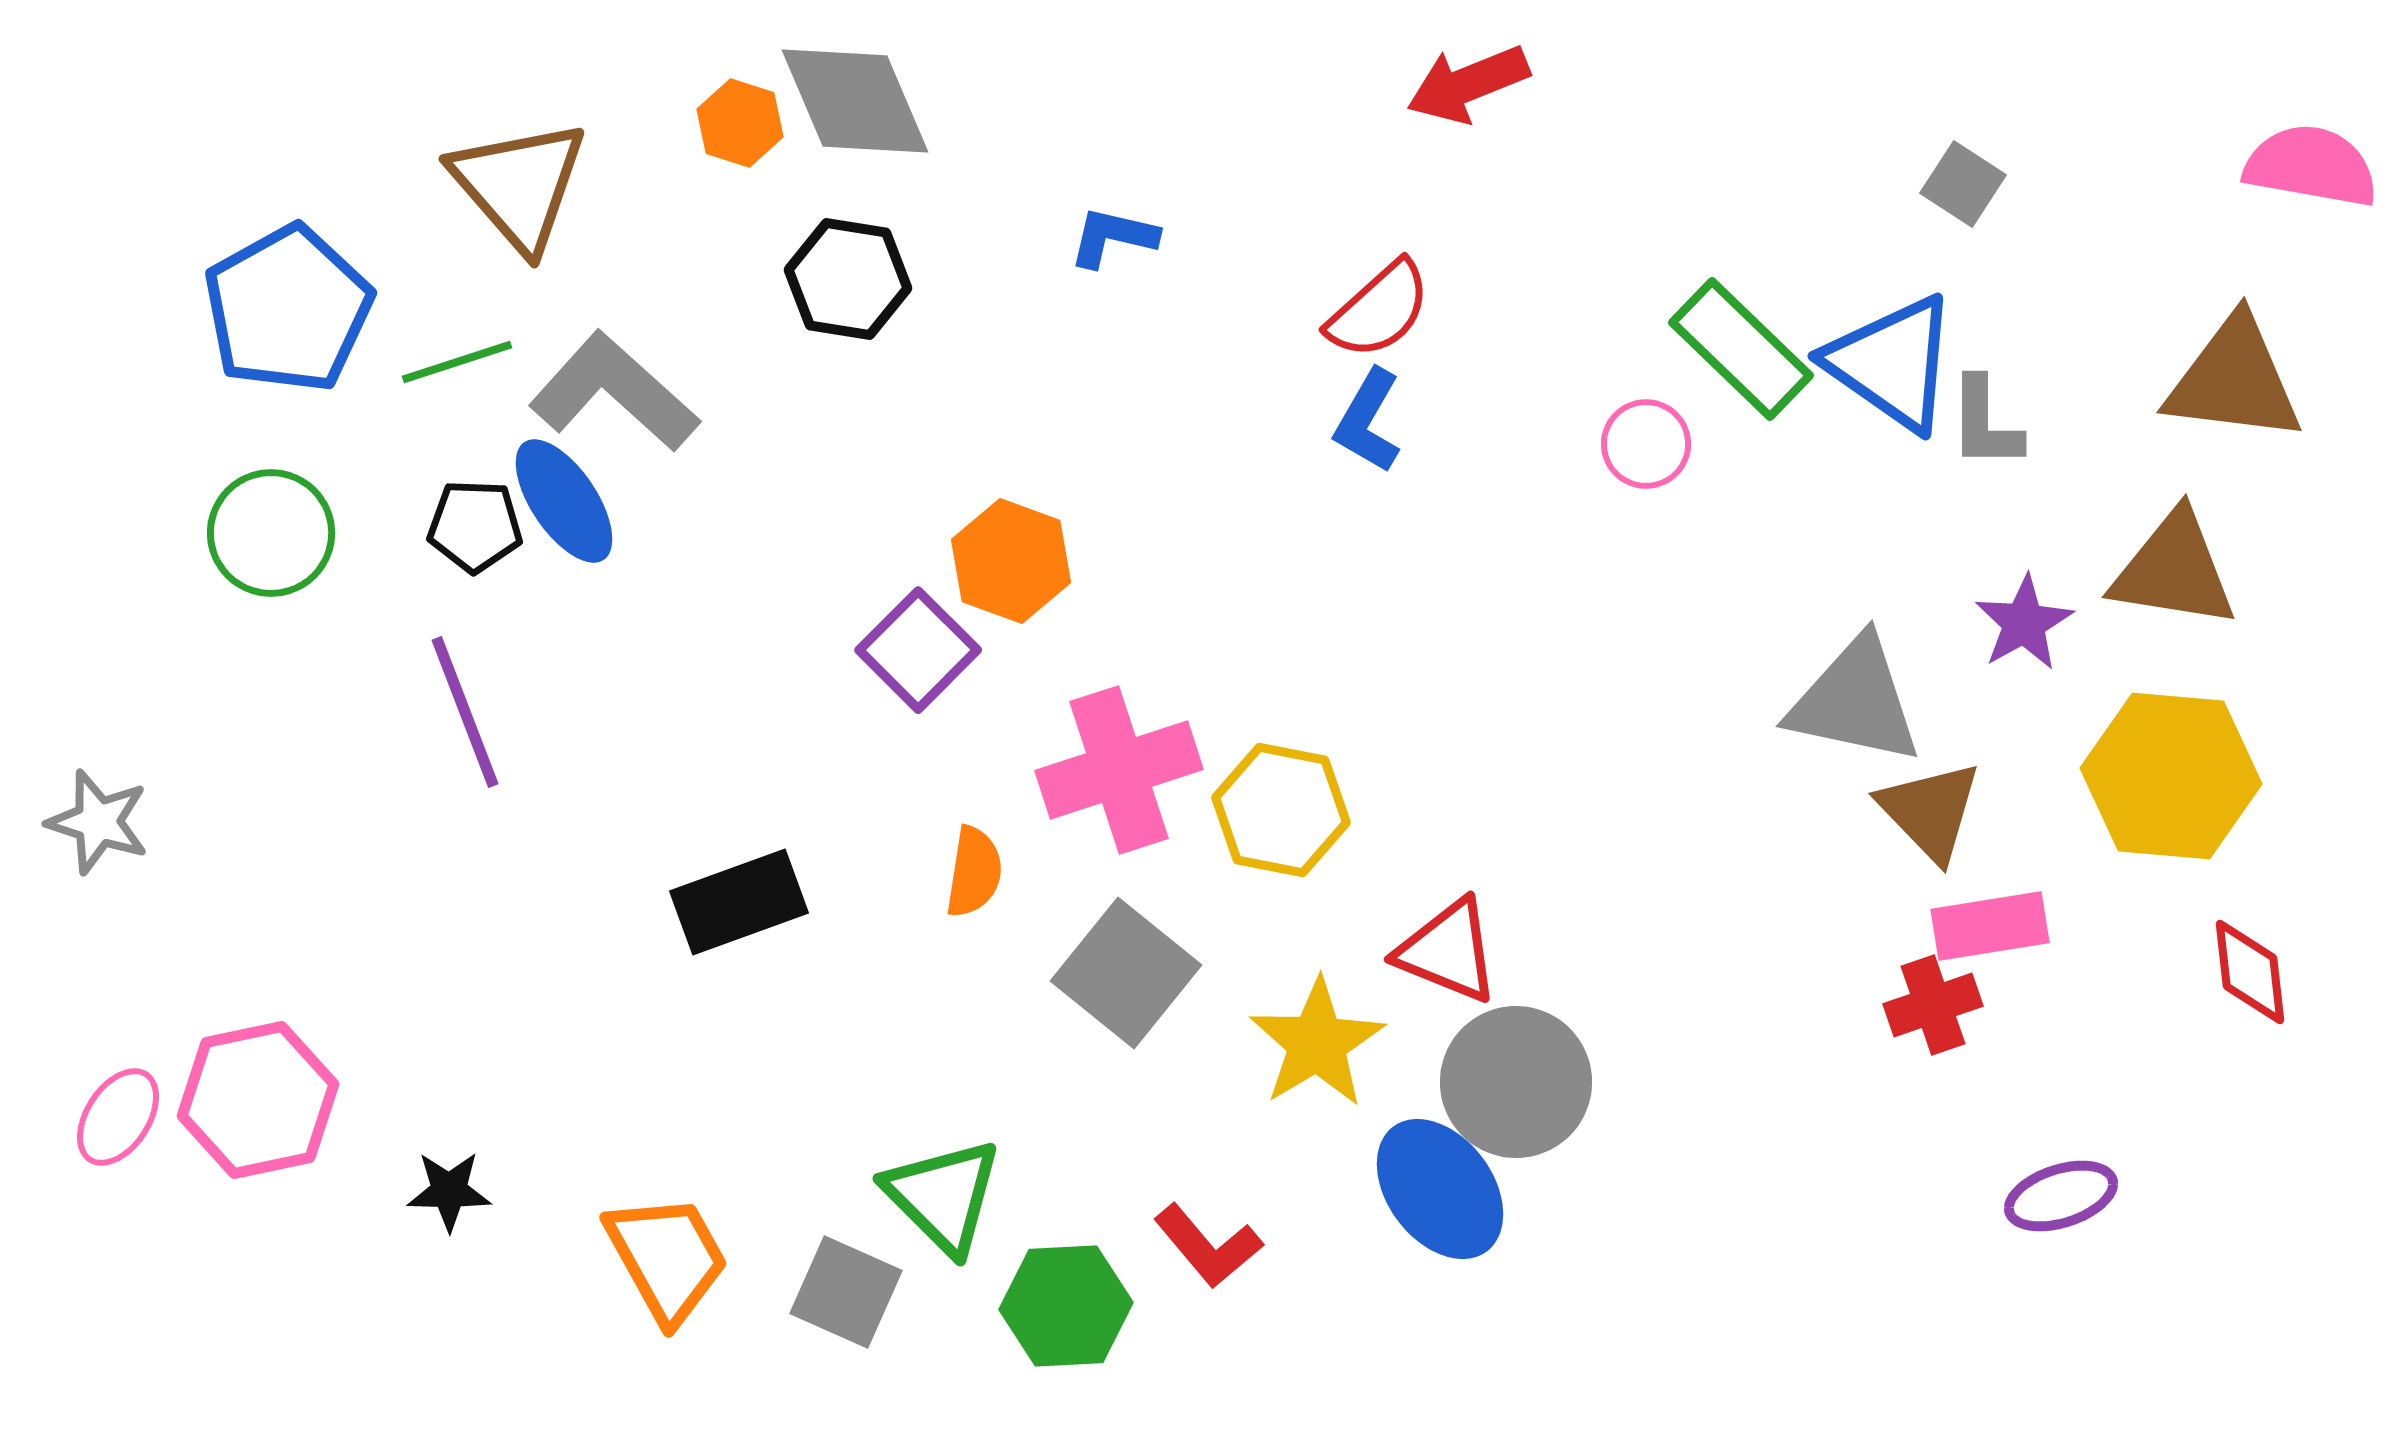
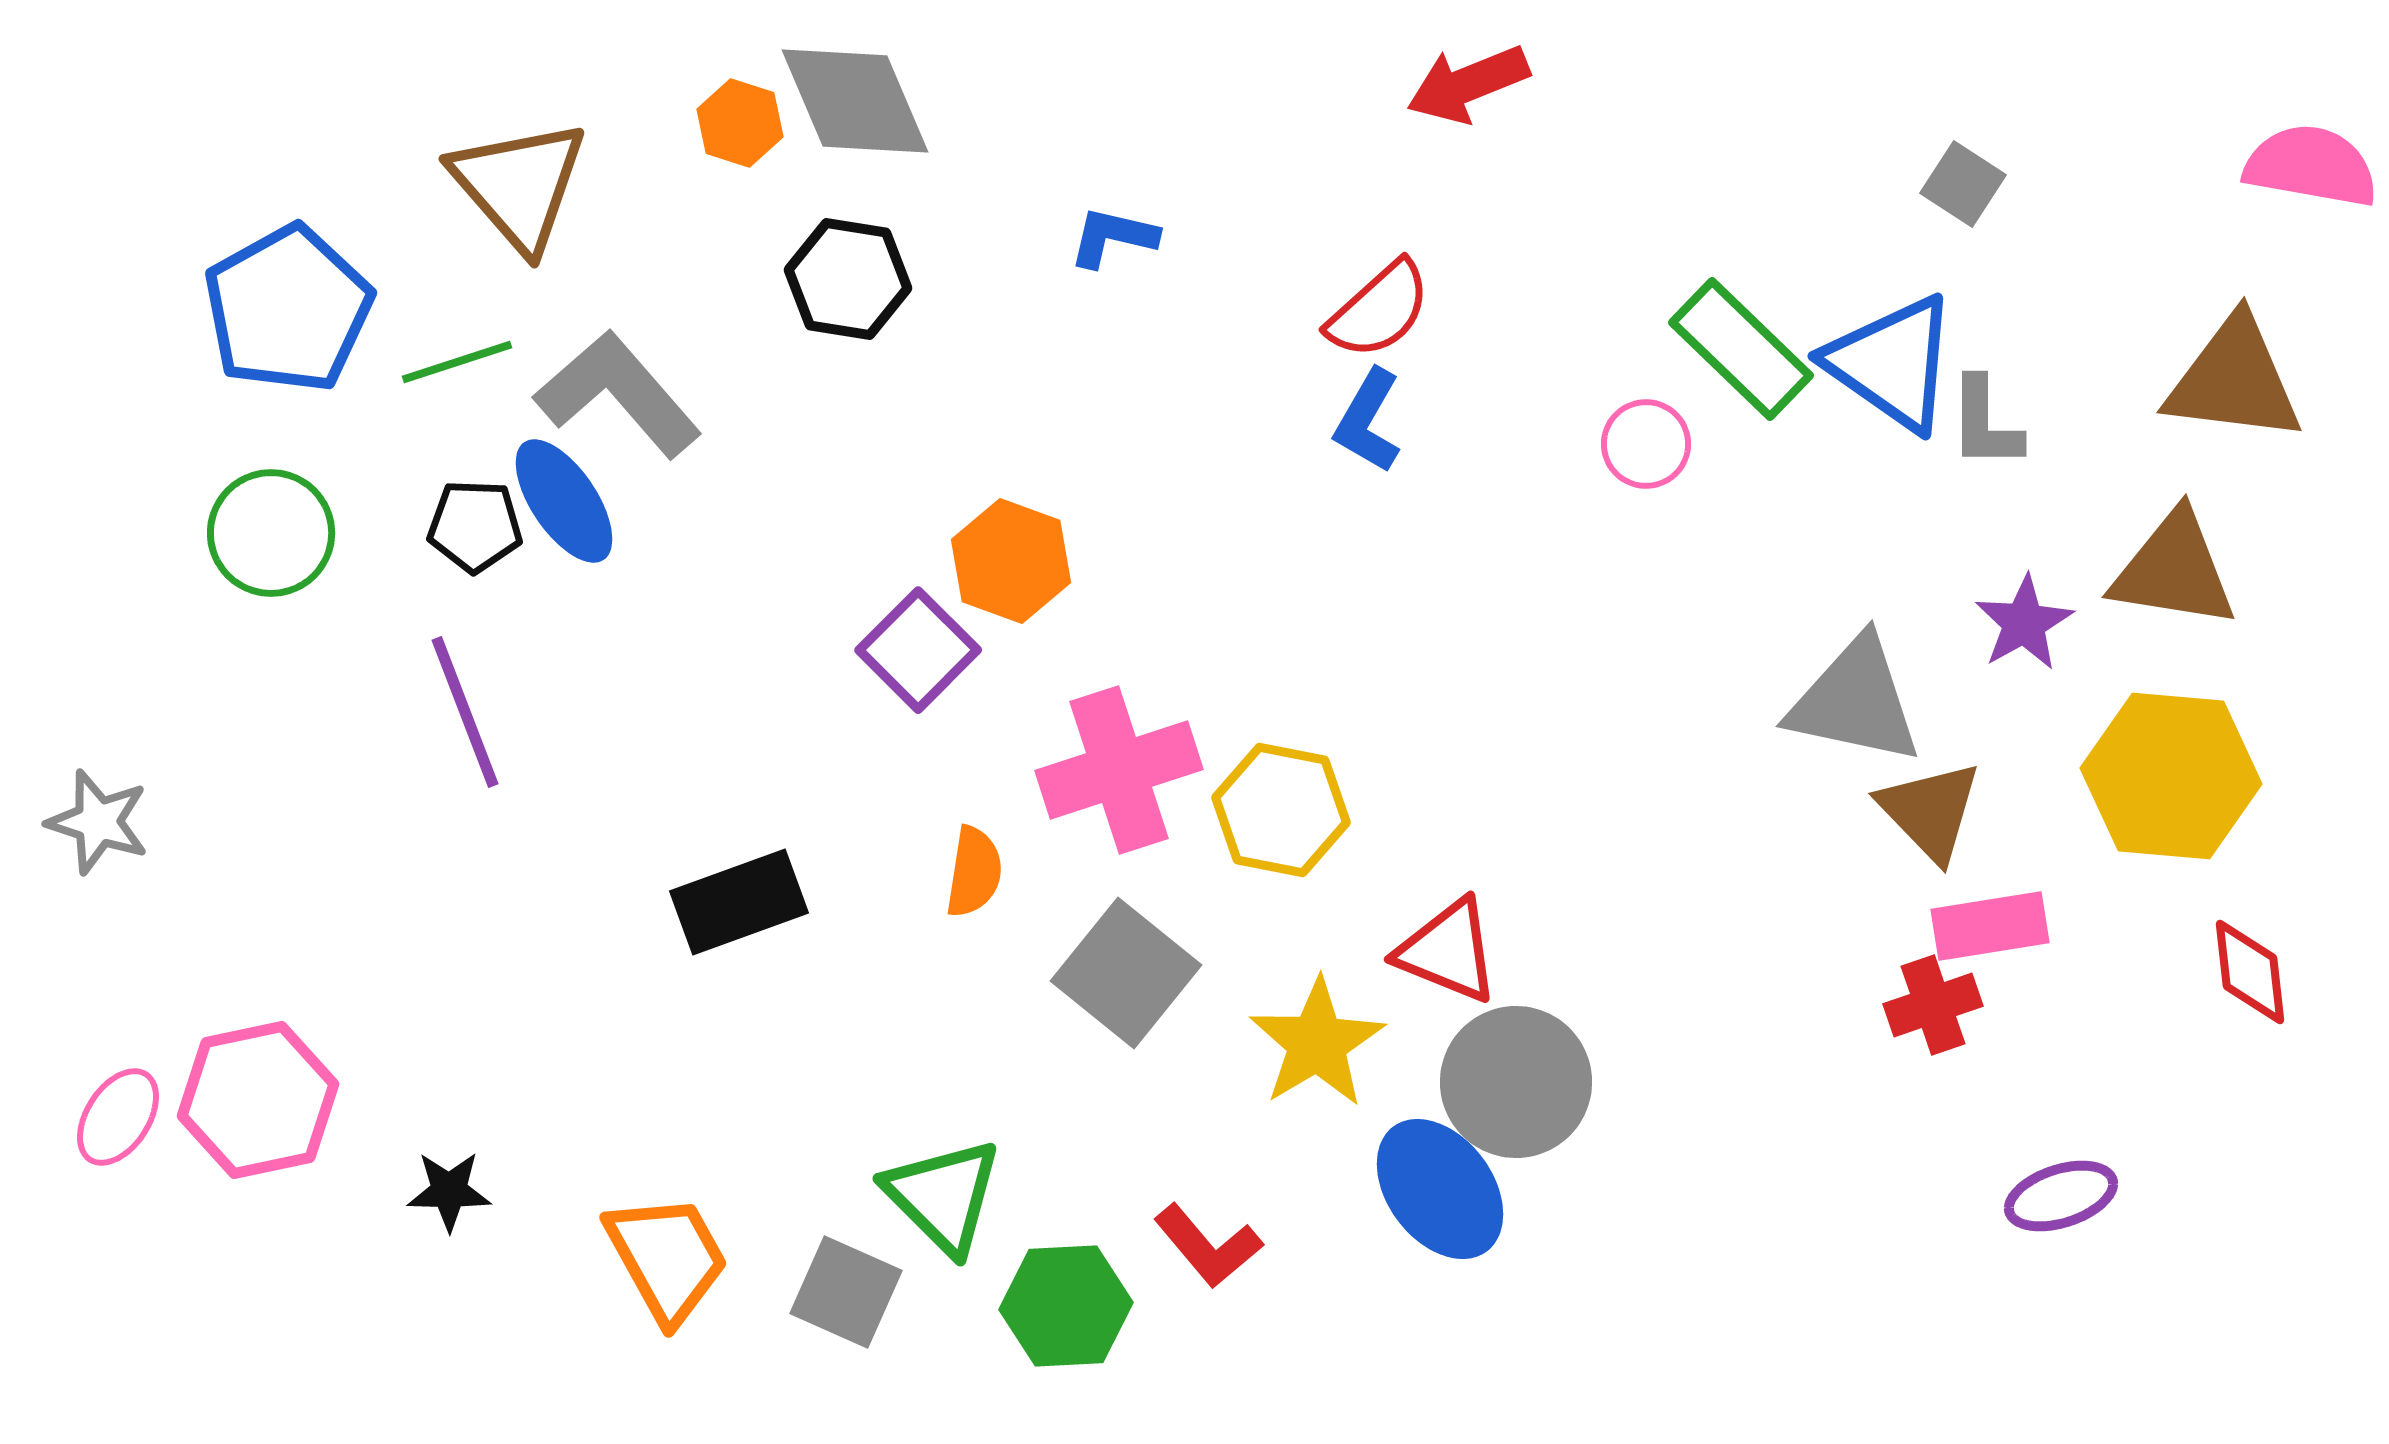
gray L-shape at (614, 392): moved 4 px right, 2 px down; rotated 7 degrees clockwise
